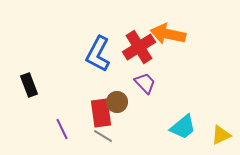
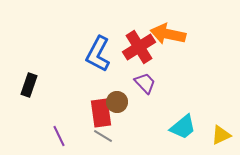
black rectangle: rotated 40 degrees clockwise
purple line: moved 3 px left, 7 px down
